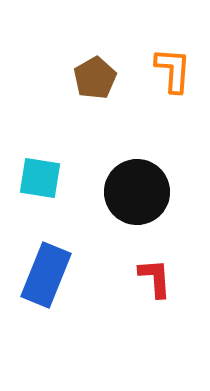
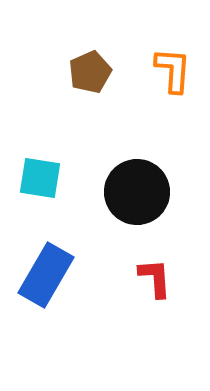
brown pentagon: moved 5 px left, 6 px up; rotated 6 degrees clockwise
blue rectangle: rotated 8 degrees clockwise
